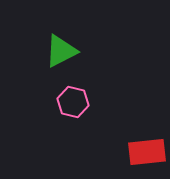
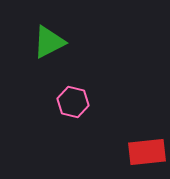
green triangle: moved 12 px left, 9 px up
